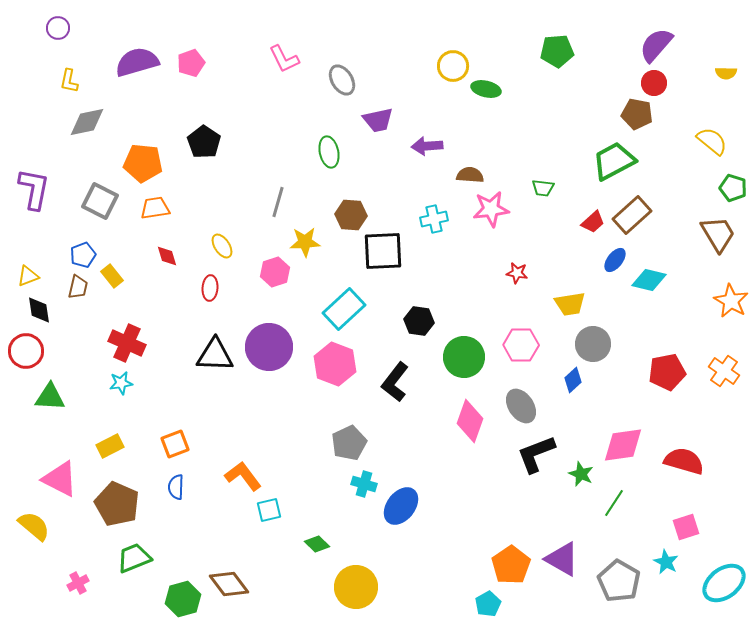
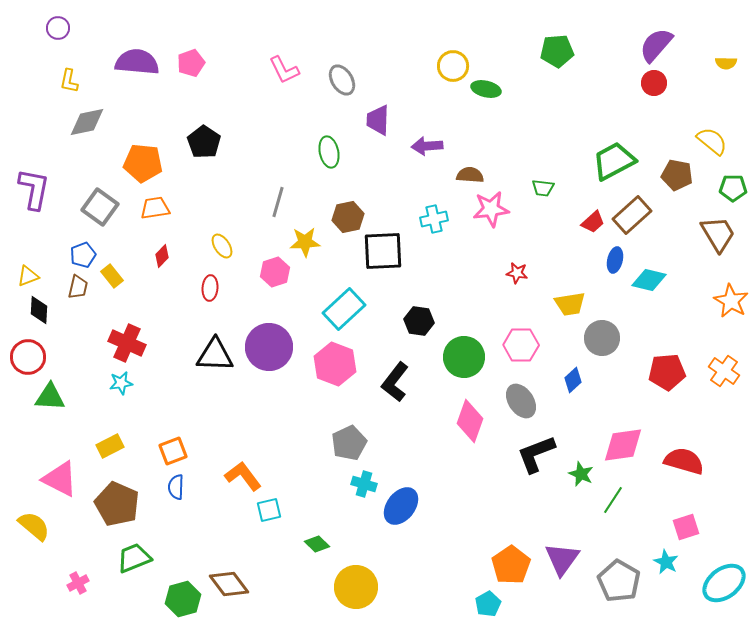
pink L-shape at (284, 59): moved 11 px down
purple semicircle at (137, 62): rotated 21 degrees clockwise
yellow semicircle at (726, 73): moved 10 px up
brown pentagon at (637, 114): moved 40 px right, 61 px down
purple trapezoid at (378, 120): rotated 104 degrees clockwise
green pentagon at (733, 188): rotated 16 degrees counterclockwise
gray square at (100, 201): moved 6 px down; rotated 9 degrees clockwise
brown hexagon at (351, 215): moved 3 px left, 2 px down; rotated 16 degrees counterclockwise
red diamond at (167, 256): moved 5 px left; rotated 60 degrees clockwise
blue ellipse at (615, 260): rotated 25 degrees counterclockwise
black diamond at (39, 310): rotated 12 degrees clockwise
gray circle at (593, 344): moved 9 px right, 6 px up
red circle at (26, 351): moved 2 px right, 6 px down
red pentagon at (667, 372): rotated 6 degrees clockwise
gray ellipse at (521, 406): moved 5 px up
orange square at (175, 444): moved 2 px left, 7 px down
green line at (614, 503): moved 1 px left, 3 px up
purple triangle at (562, 559): rotated 36 degrees clockwise
